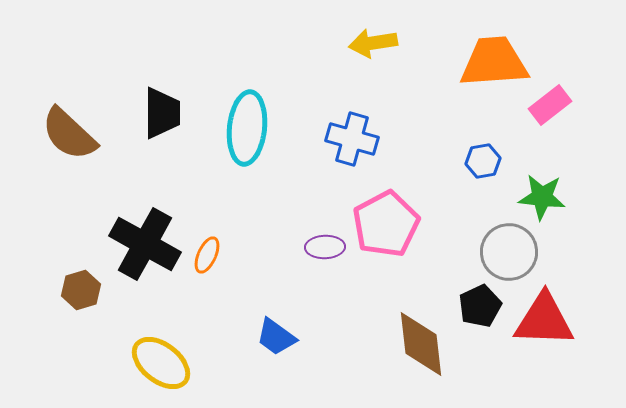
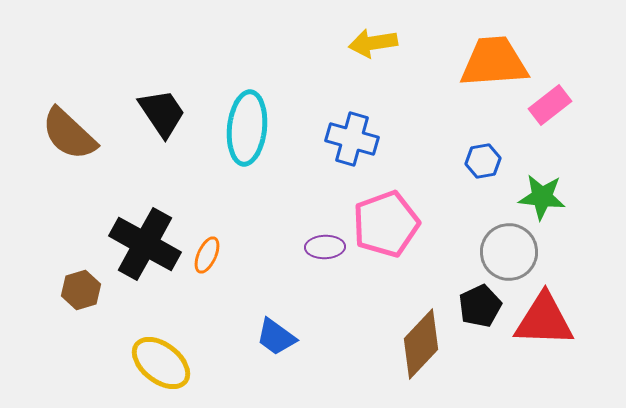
black trapezoid: rotated 34 degrees counterclockwise
pink pentagon: rotated 8 degrees clockwise
brown diamond: rotated 50 degrees clockwise
